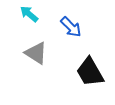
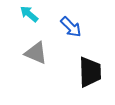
gray triangle: rotated 10 degrees counterclockwise
black trapezoid: rotated 152 degrees counterclockwise
